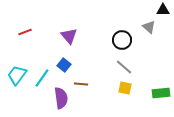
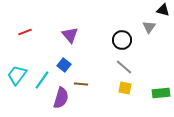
black triangle: rotated 16 degrees clockwise
gray triangle: rotated 24 degrees clockwise
purple triangle: moved 1 px right, 1 px up
cyan line: moved 2 px down
purple semicircle: rotated 25 degrees clockwise
